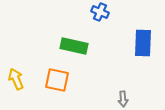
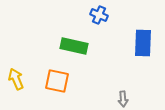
blue cross: moved 1 px left, 3 px down
orange square: moved 1 px down
